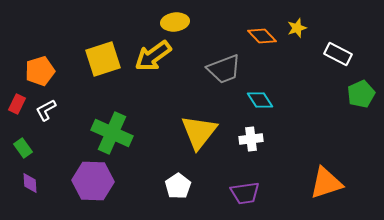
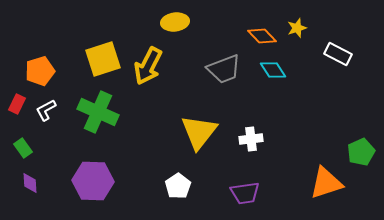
yellow arrow: moved 5 px left, 10 px down; rotated 27 degrees counterclockwise
green pentagon: moved 58 px down
cyan diamond: moved 13 px right, 30 px up
green cross: moved 14 px left, 21 px up
